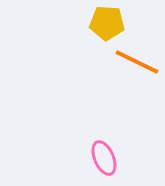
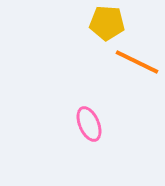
pink ellipse: moved 15 px left, 34 px up
